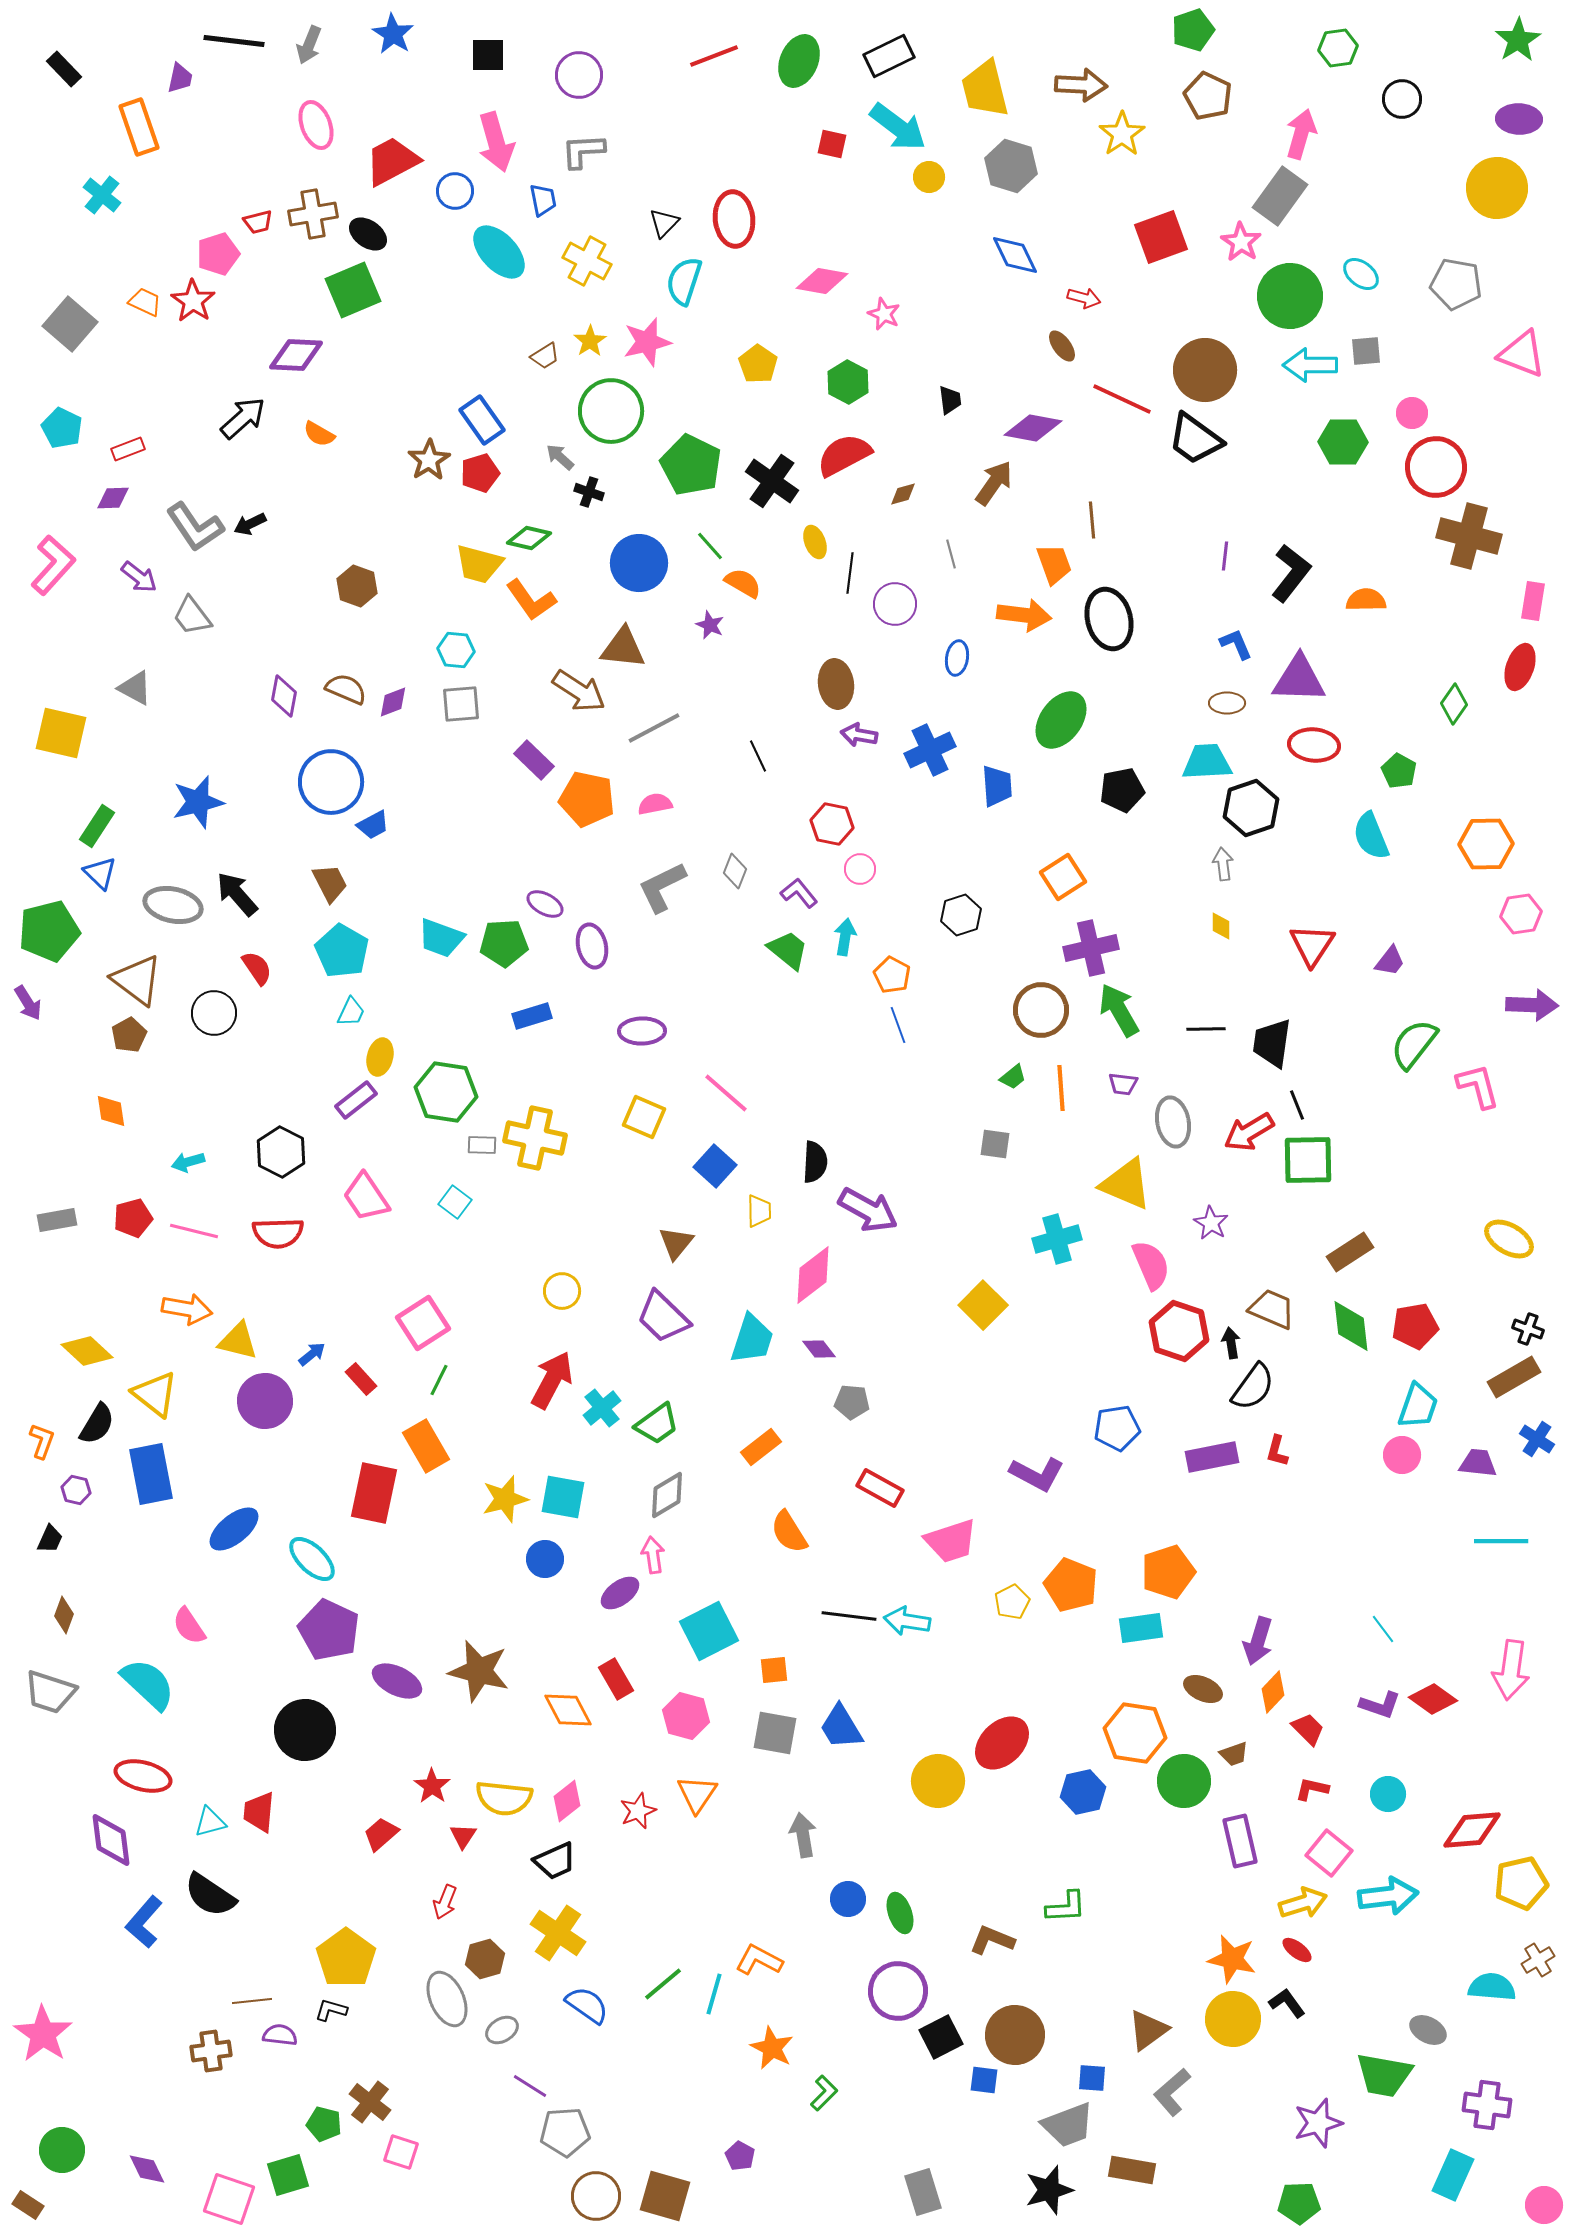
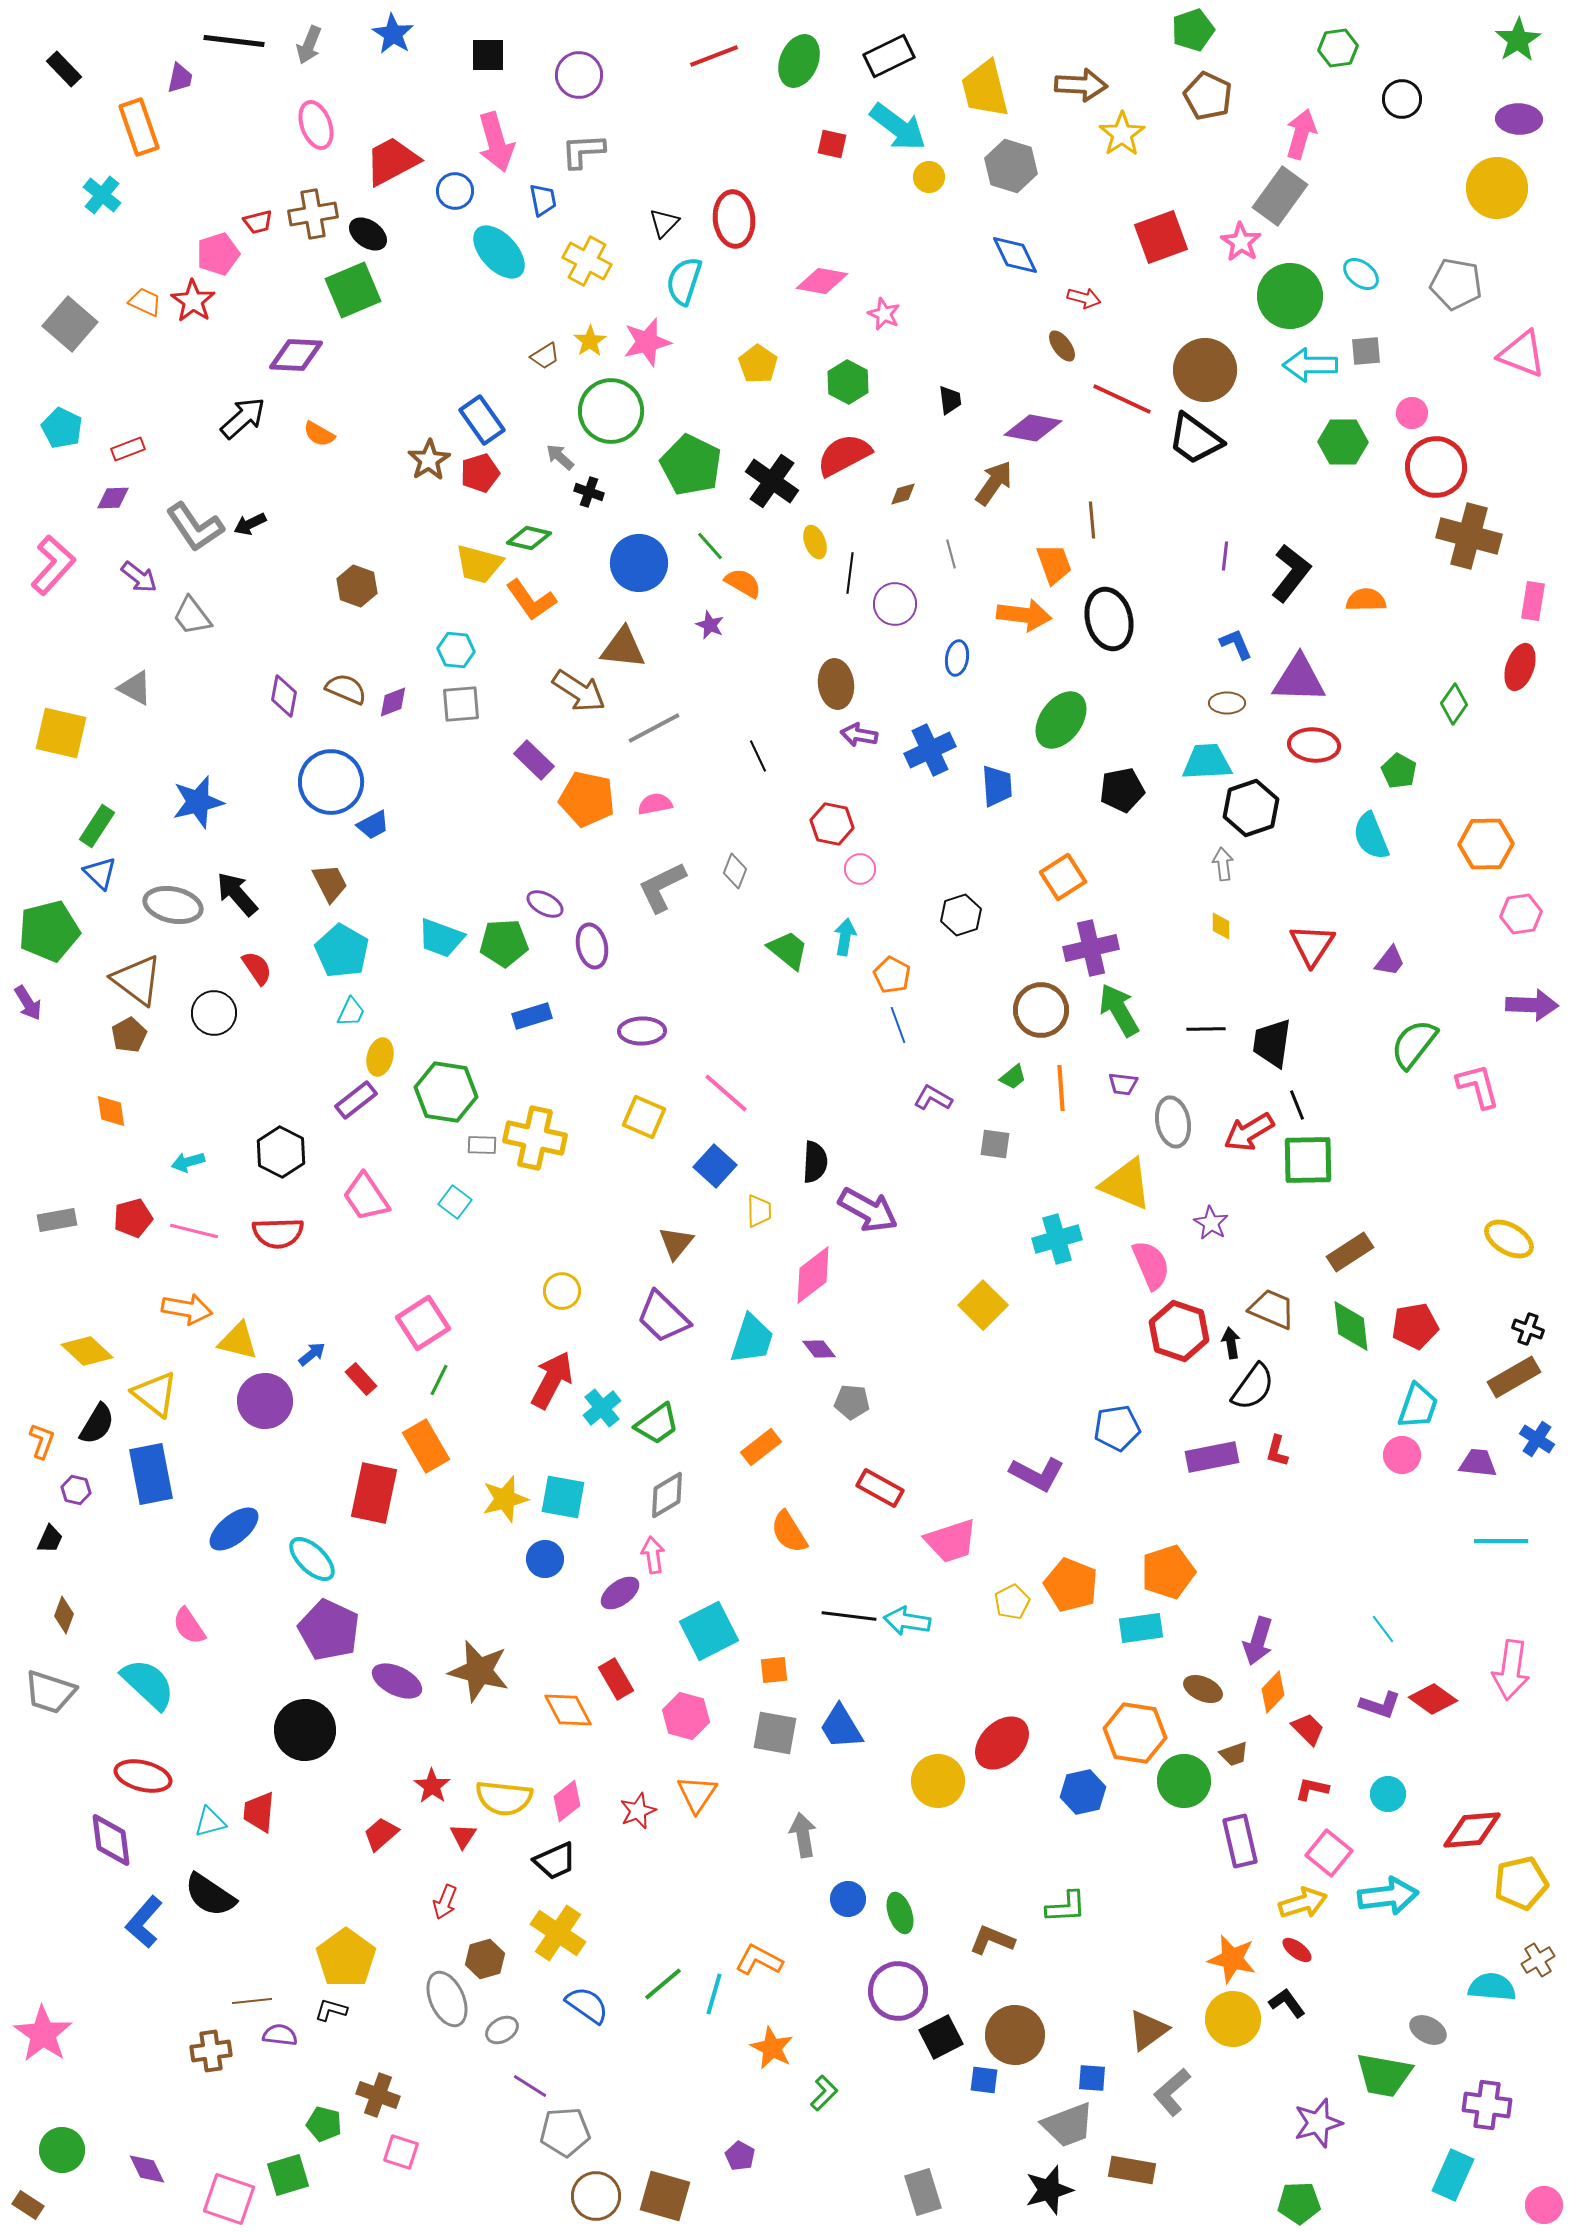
purple L-shape at (799, 893): moved 134 px right, 205 px down; rotated 21 degrees counterclockwise
brown cross at (370, 2102): moved 8 px right, 7 px up; rotated 18 degrees counterclockwise
